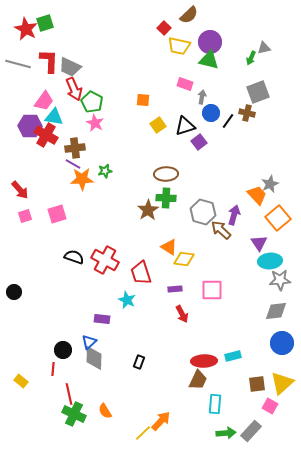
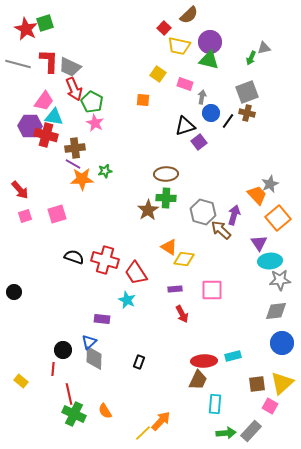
gray square at (258, 92): moved 11 px left
yellow square at (158, 125): moved 51 px up; rotated 21 degrees counterclockwise
red cross at (46, 135): rotated 15 degrees counterclockwise
red cross at (105, 260): rotated 12 degrees counterclockwise
red trapezoid at (141, 273): moved 5 px left; rotated 15 degrees counterclockwise
